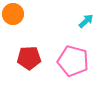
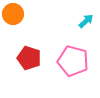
red pentagon: rotated 20 degrees clockwise
